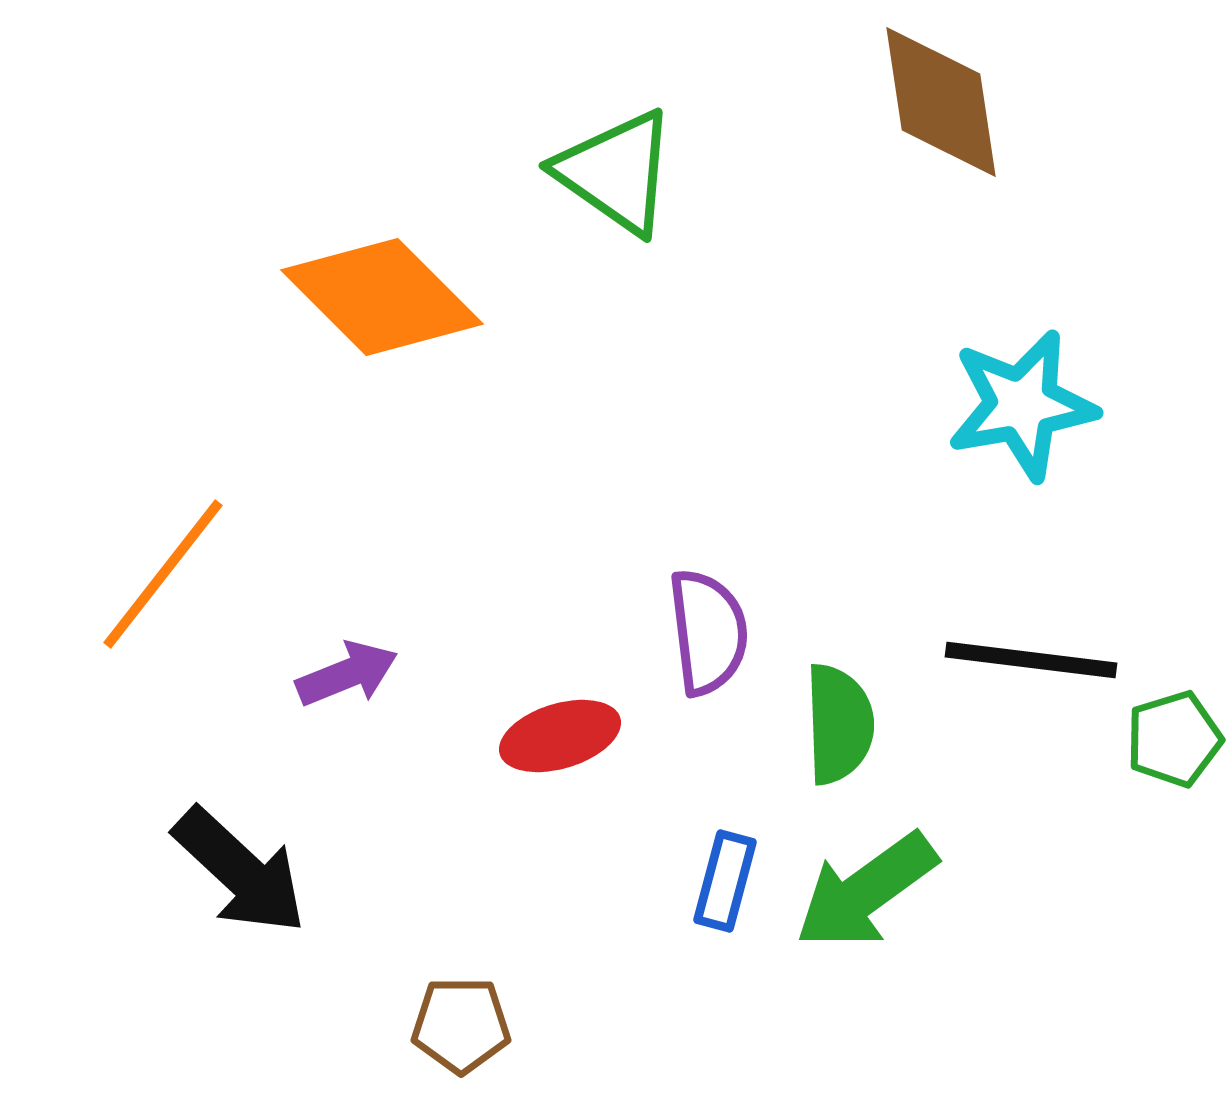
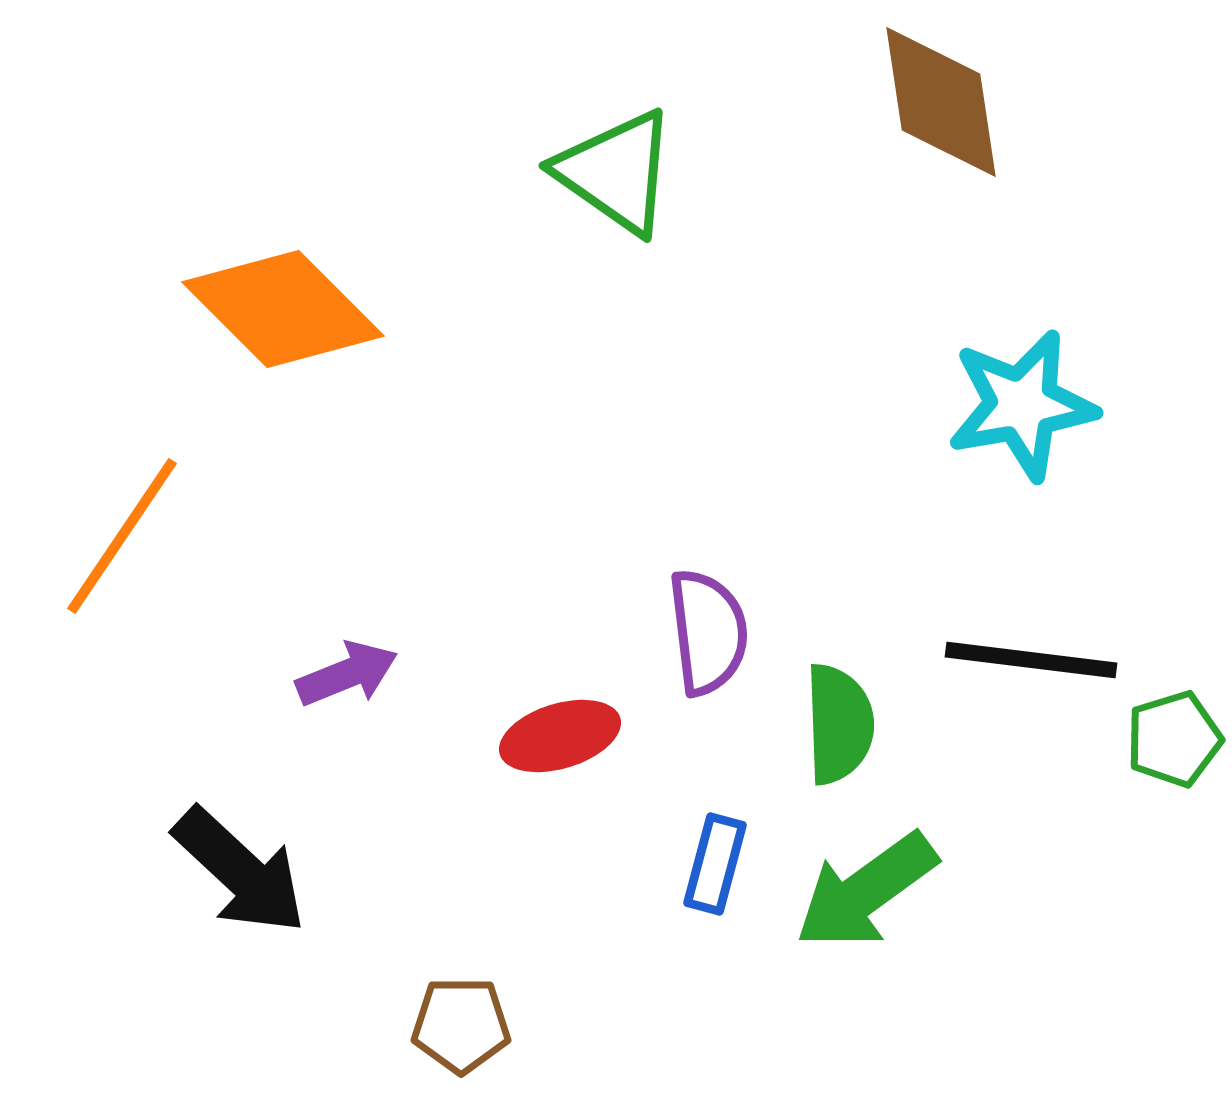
orange diamond: moved 99 px left, 12 px down
orange line: moved 41 px left, 38 px up; rotated 4 degrees counterclockwise
blue rectangle: moved 10 px left, 17 px up
